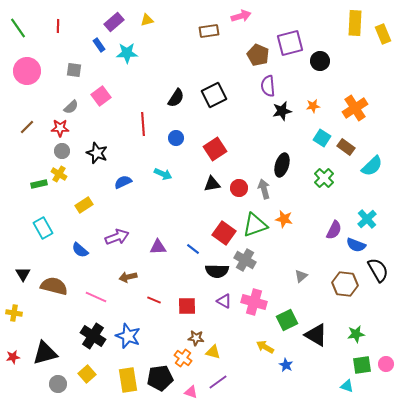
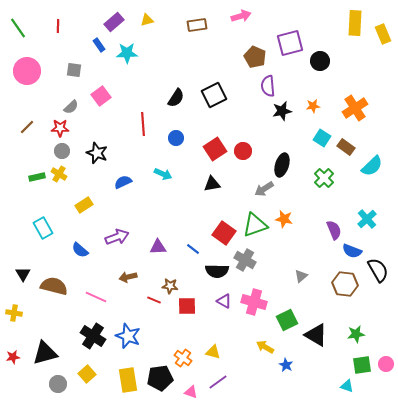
brown rectangle at (209, 31): moved 12 px left, 6 px up
brown pentagon at (258, 55): moved 3 px left, 2 px down
green rectangle at (39, 184): moved 2 px left, 7 px up
red circle at (239, 188): moved 4 px right, 37 px up
gray arrow at (264, 189): rotated 108 degrees counterclockwise
purple semicircle at (334, 230): rotated 48 degrees counterclockwise
blue semicircle at (356, 245): moved 4 px left, 6 px down
brown star at (196, 338): moved 26 px left, 52 px up
